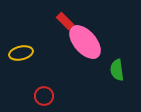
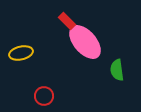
red rectangle: moved 2 px right
